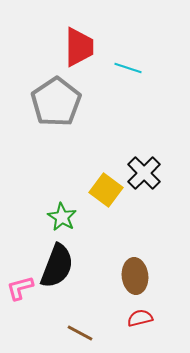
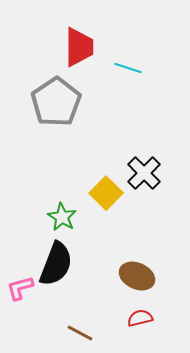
yellow square: moved 3 px down; rotated 8 degrees clockwise
black semicircle: moved 1 px left, 2 px up
brown ellipse: moved 2 px right; rotated 60 degrees counterclockwise
